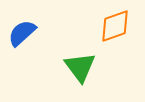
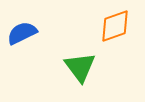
blue semicircle: rotated 16 degrees clockwise
